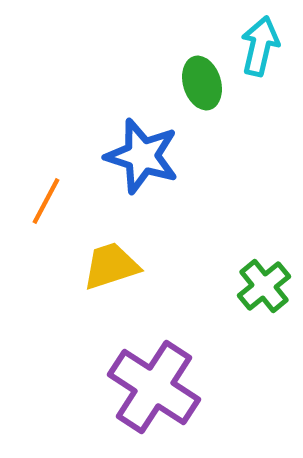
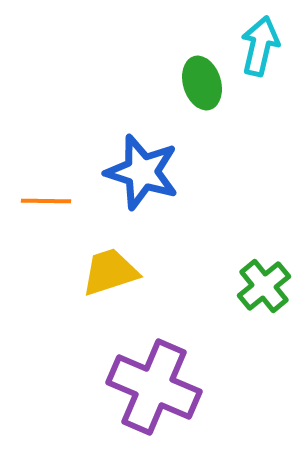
blue star: moved 16 px down
orange line: rotated 63 degrees clockwise
yellow trapezoid: moved 1 px left, 6 px down
purple cross: rotated 10 degrees counterclockwise
